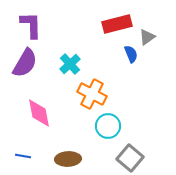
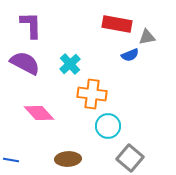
red rectangle: rotated 24 degrees clockwise
gray triangle: rotated 24 degrees clockwise
blue semicircle: moved 1 px left, 1 px down; rotated 90 degrees clockwise
purple semicircle: rotated 92 degrees counterclockwise
orange cross: rotated 20 degrees counterclockwise
pink diamond: rotated 32 degrees counterclockwise
blue line: moved 12 px left, 4 px down
